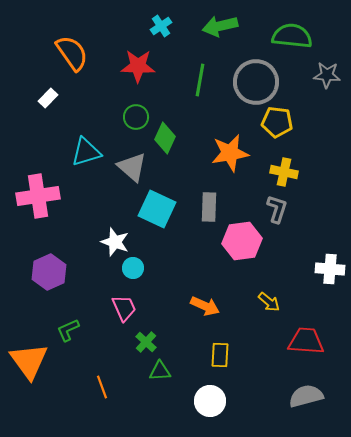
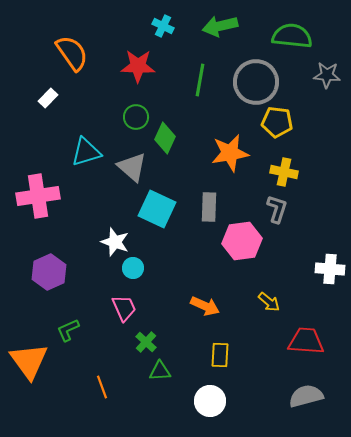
cyan cross: moved 2 px right; rotated 30 degrees counterclockwise
